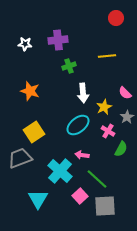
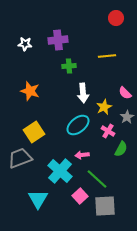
green cross: rotated 16 degrees clockwise
pink arrow: rotated 16 degrees counterclockwise
